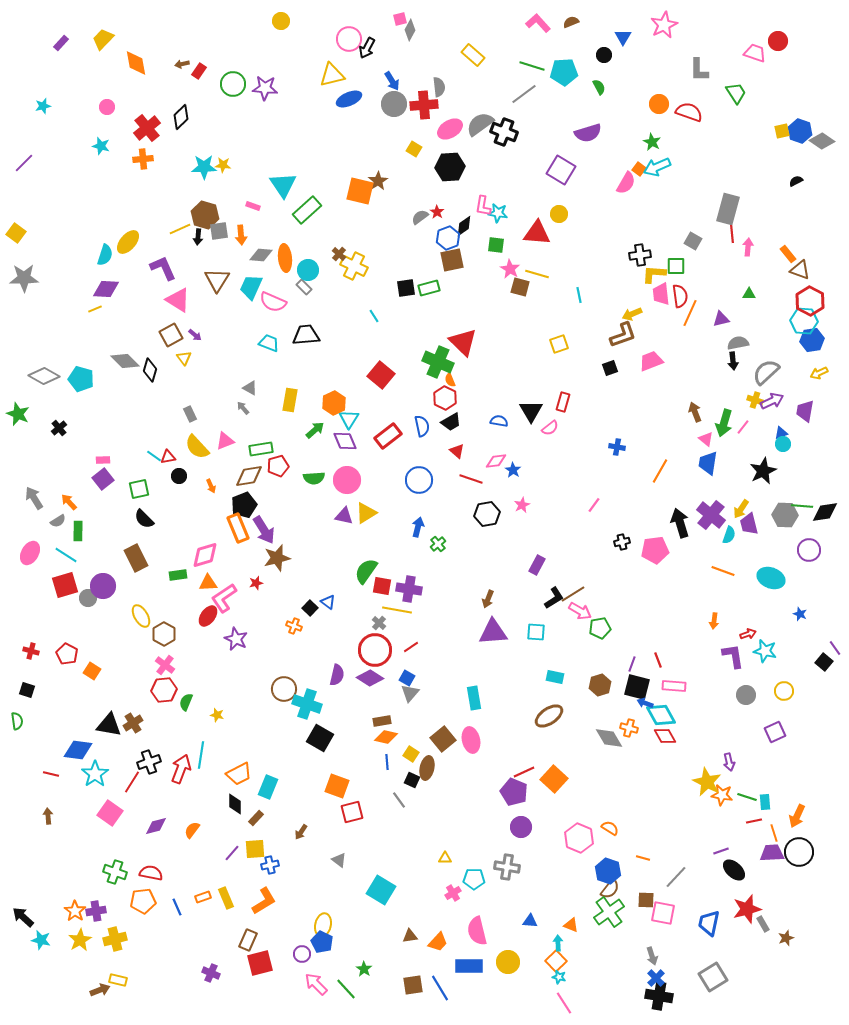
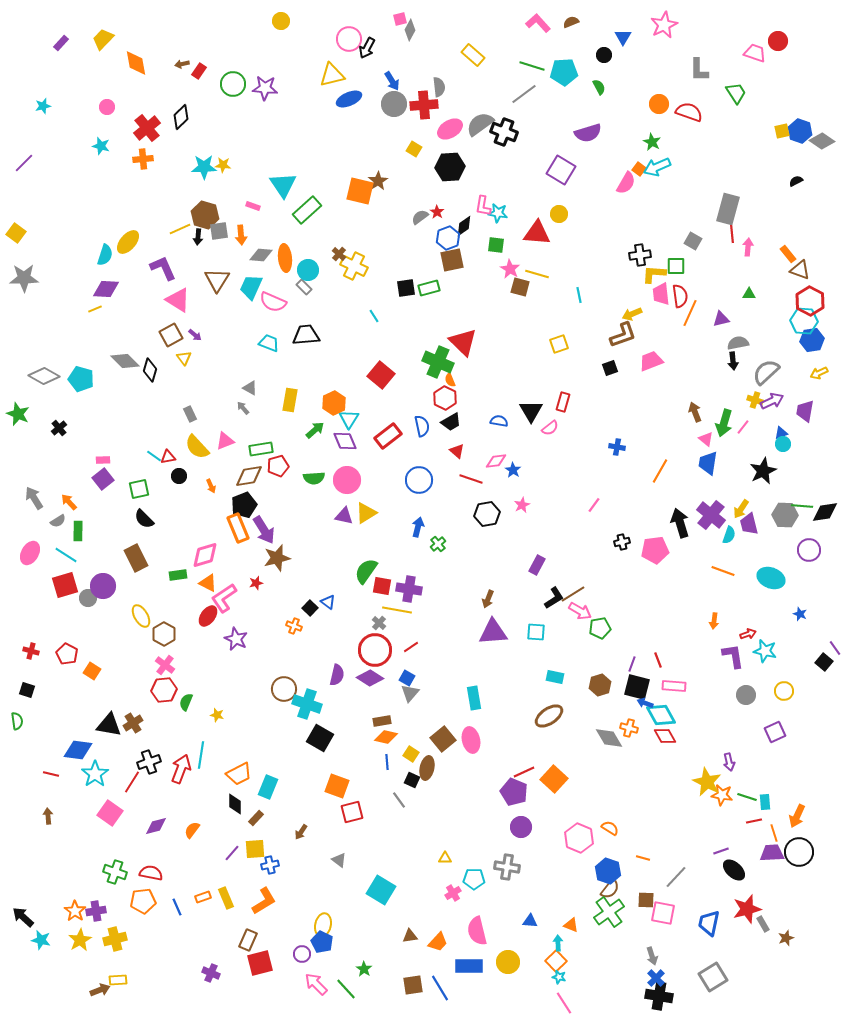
orange triangle at (208, 583): rotated 30 degrees clockwise
yellow rectangle at (118, 980): rotated 18 degrees counterclockwise
